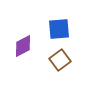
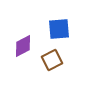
brown square: moved 8 px left; rotated 10 degrees clockwise
